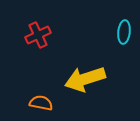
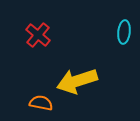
red cross: rotated 25 degrees counterclockwise
yellow arrow: moved 8 px left, 2 px down
